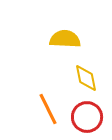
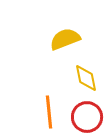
yellow semicircle: rotated 24 degrees counterclockwise
orange line: moved 1 px right, 3 px down; rotated 20 degrees clockwise
